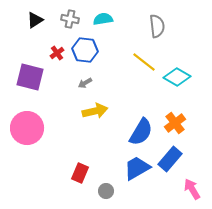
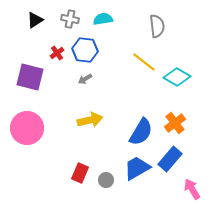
gray arrow: moved 4 px up
yellow arrow: moved 5 px left, 9 px down
gray circle: moved 11 px up
